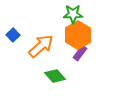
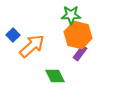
green star: moved 2 px left, 1 px down
orange hexagon: rotated 16 degrees counterclockwise
orange arrow: moved 9 px left
green diamond: rotated 15 degrees clockwise
